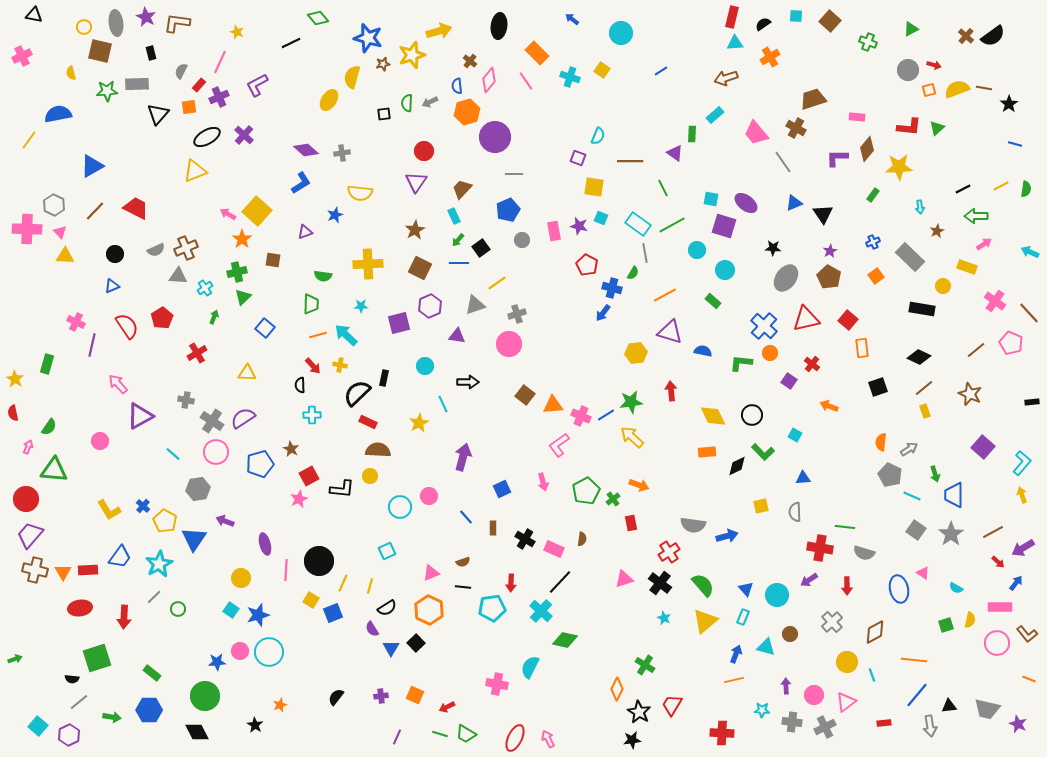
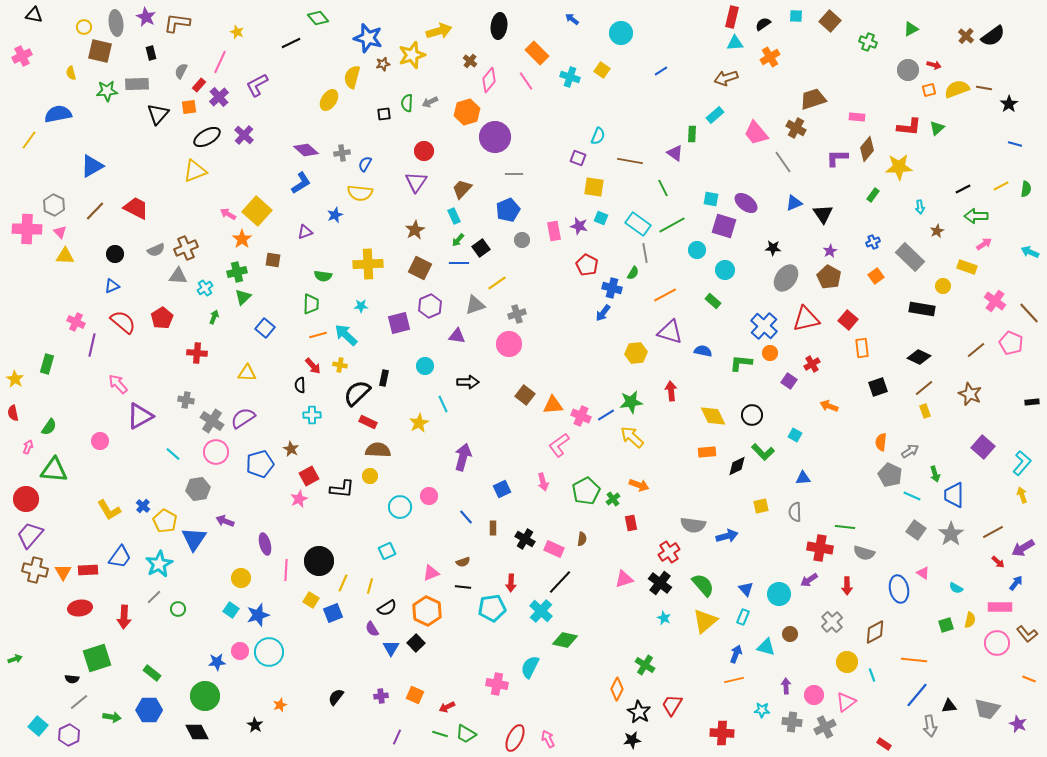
blue semicircle at (457, 86): moved 92 px left, 78 px down; rotated 35 degrees clockwise
purple cross at (219, 97): rotated 18 degrees counterclockwise
brown line at (630, 161): rotated 10 degrees clockwise
red semicircle at (127, 326): moved 4 px left, 4 px up; rotated 16 degrees counterclockwise
red cross at (197, 353): rotated 36 degrees clockwise
red cross at (812, 364): rotated 21 degrees clockwise
gray arrow at (909, 449): moved 1 px right, 2 px down
cyan circle at (777, 595): moved 2 px right, 1 px up
orange hexagon at (429, 610): moved 2 px left, 1 px down
red rectangle at (884, 723): moved 21 px down; rotated 40 degrees clockwise
